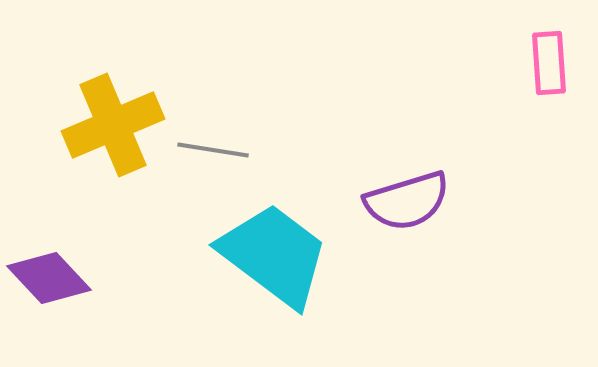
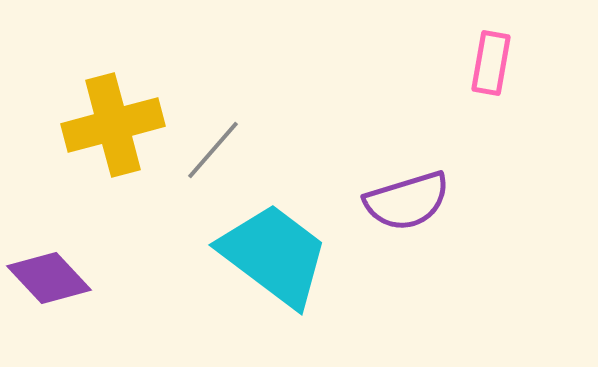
pink rectangle: moved 58 px left; rotated 14 degrees clockwise
yellow cross: rotated 8 degrees clockwise
gray line: rotated 58 degrees counterclockwise
